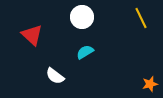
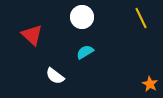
orange star: rotated 28 degrees counterclockwise
